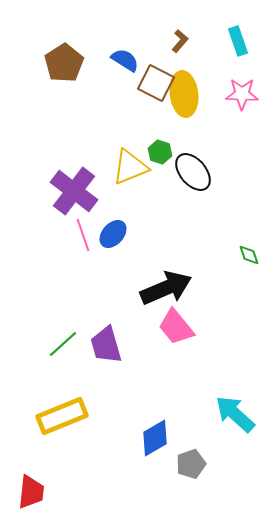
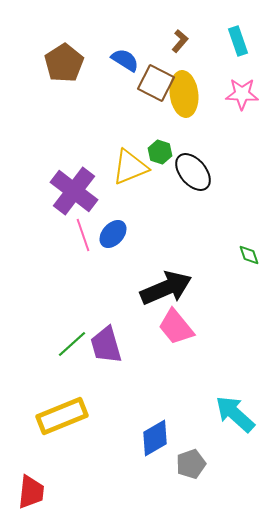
green line: moved 9 px right
